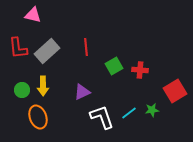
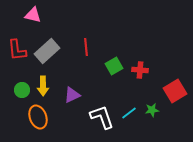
red L-shape: moved 1 px left, 2 px down
purple triangle: moved 10 px left, 3 px down
